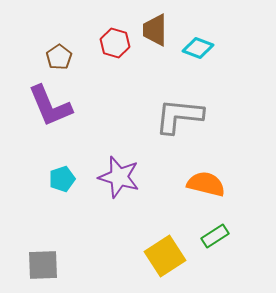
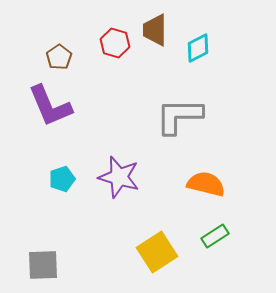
cyan diamond: rotated 48 degrees counterclockwise
gray L-shape: rotated 6 degrees counterclockwise
yellow square: moved 8 px left, 4 px up
